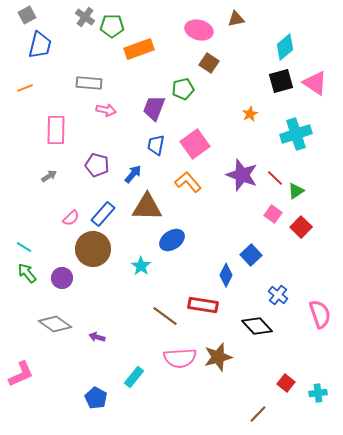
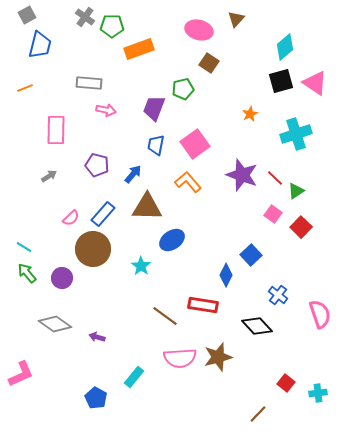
brown triangle at (236, 19): rotated 36 degrees counterclockwise
